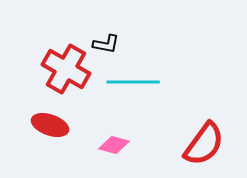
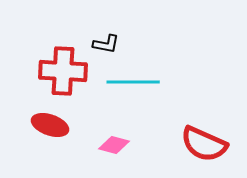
red cross: moved 3 px left, 2 px down; rotated 27 degrees counterclockwise
red semicircle: rotated 78 degrees clockwise
